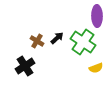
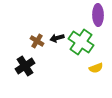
purple ellipse: moved 1 px right, 1 px up
black arrow: rotated 152 degrees counterclockwise
green cross: moved 2 px left
